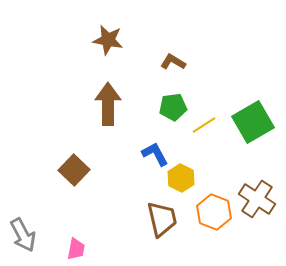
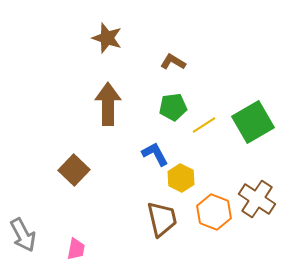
brown star: moved 1 px left, 2 px up; rotated 8 degrees clockwise
